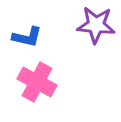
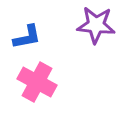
blue L-shape: rotated 24 degrees counterclockwise
